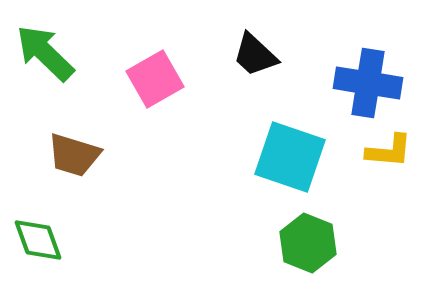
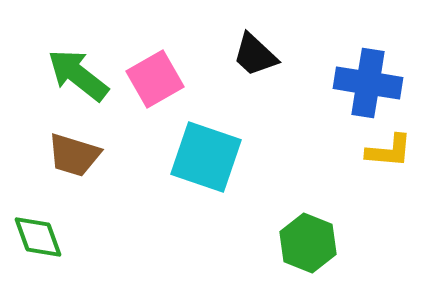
green arrow: moved 33 px right, 22 px down; rotated 6 degrees counterclockwise
cyan square: moved 84 px left
green diamond: moved 3 px up
